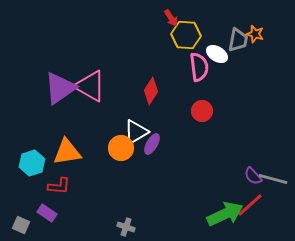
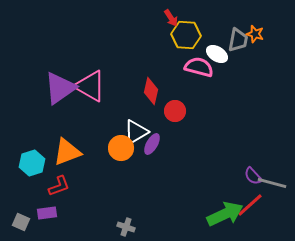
pink semicircle: rotated 68 degrees counterclockwise
red diamond: rotated 20 degrees counterclockwise
red circle: moved 27 px left
orange triangle: rotated 12 degrees counterclockwise
gray line: moved 1 px left, 4 px down
red L-shape: rotated 25 degrees counterclockwise
purple rectangle: rotated 42 degrees counterclockwise
gray square: moved 3 px up
